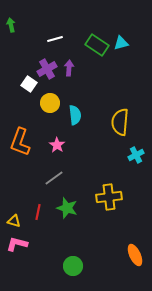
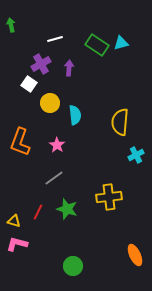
purple cross: moved 6 px left, 5 px up
green star: moved 1 px down
red line: rotated 14 degrees clockwise
